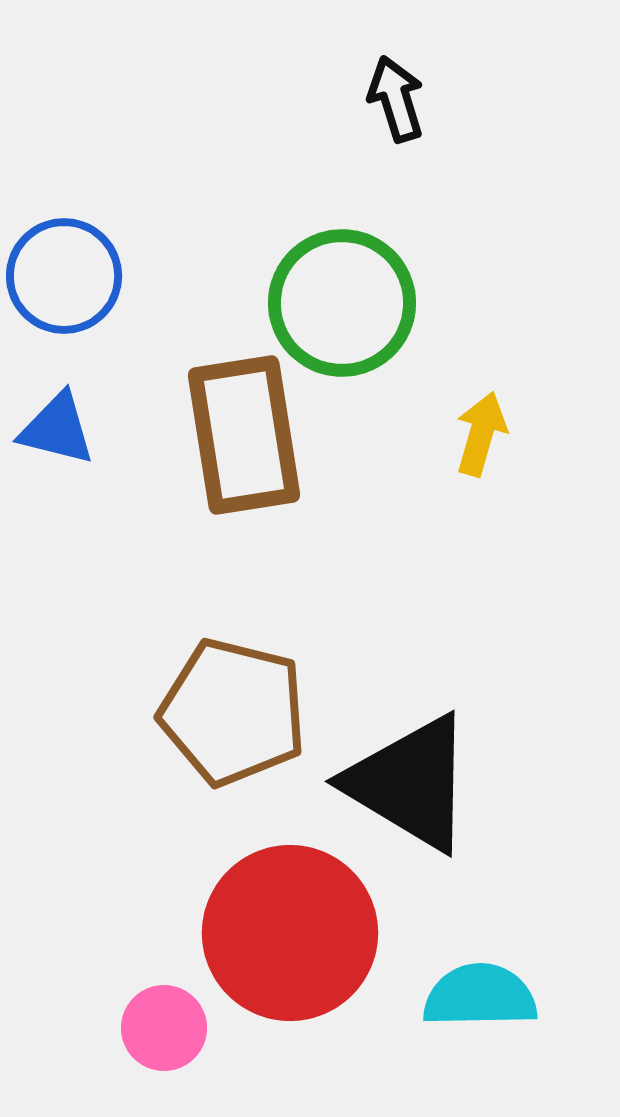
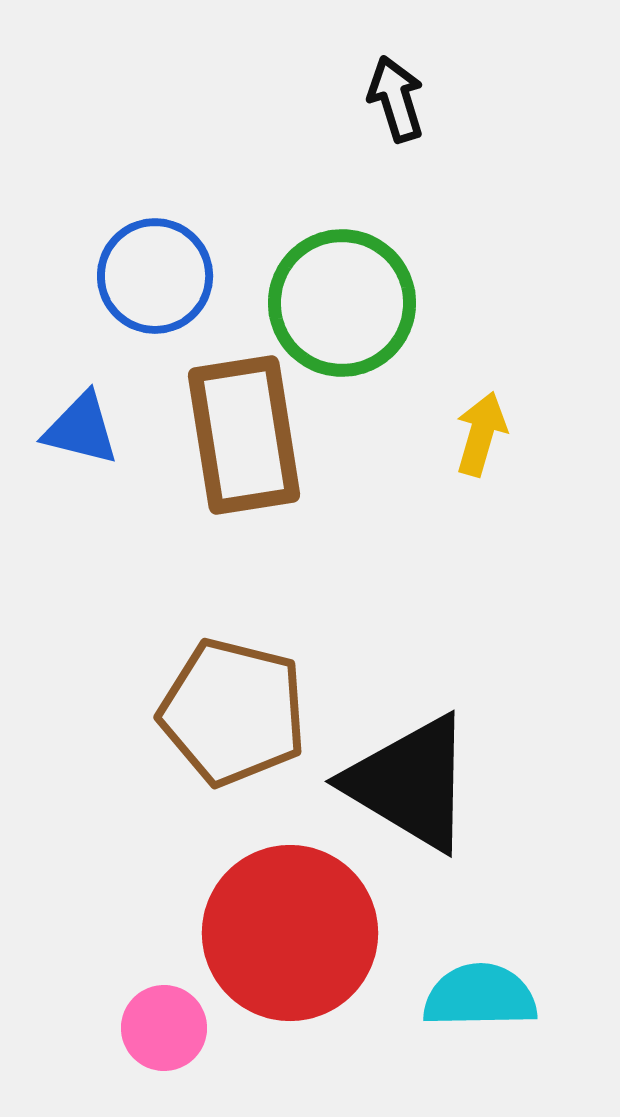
blue circle: moved 91 px right
blue triangle: moved 24 px right
